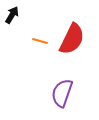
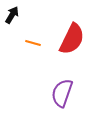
orange line: moved 7 px left, 2 px down
